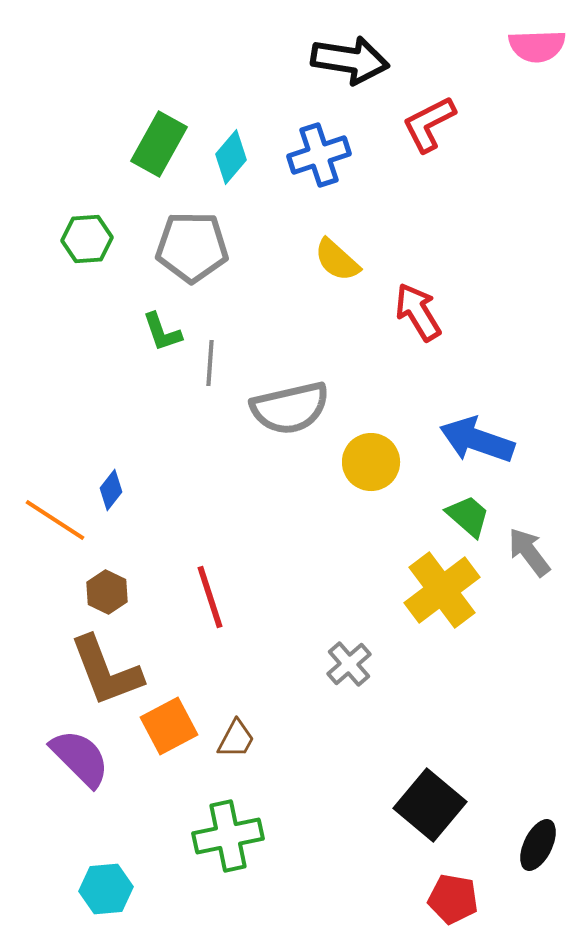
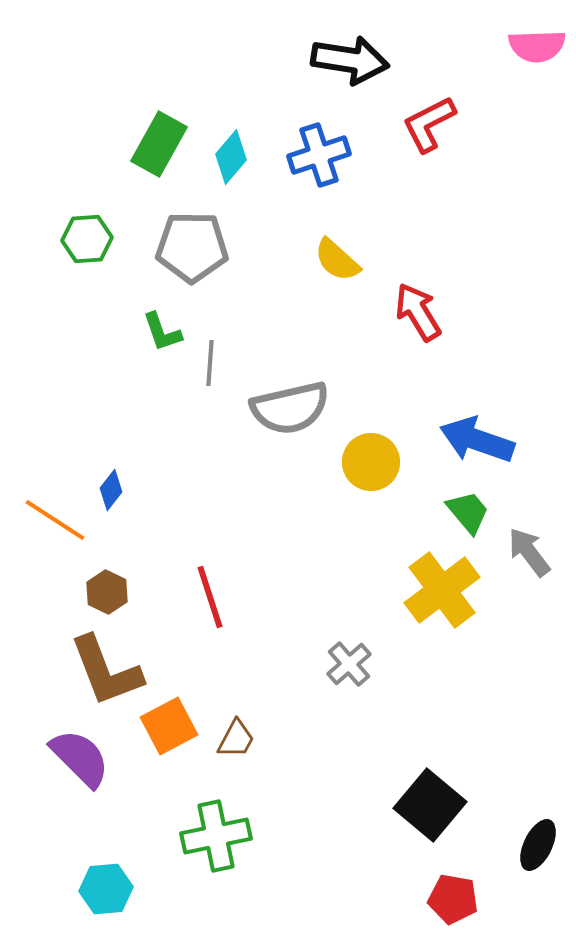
green trapezoid: moved 4 px up; rotated 9 degrees clockwise
green cross: moved 12 px left
